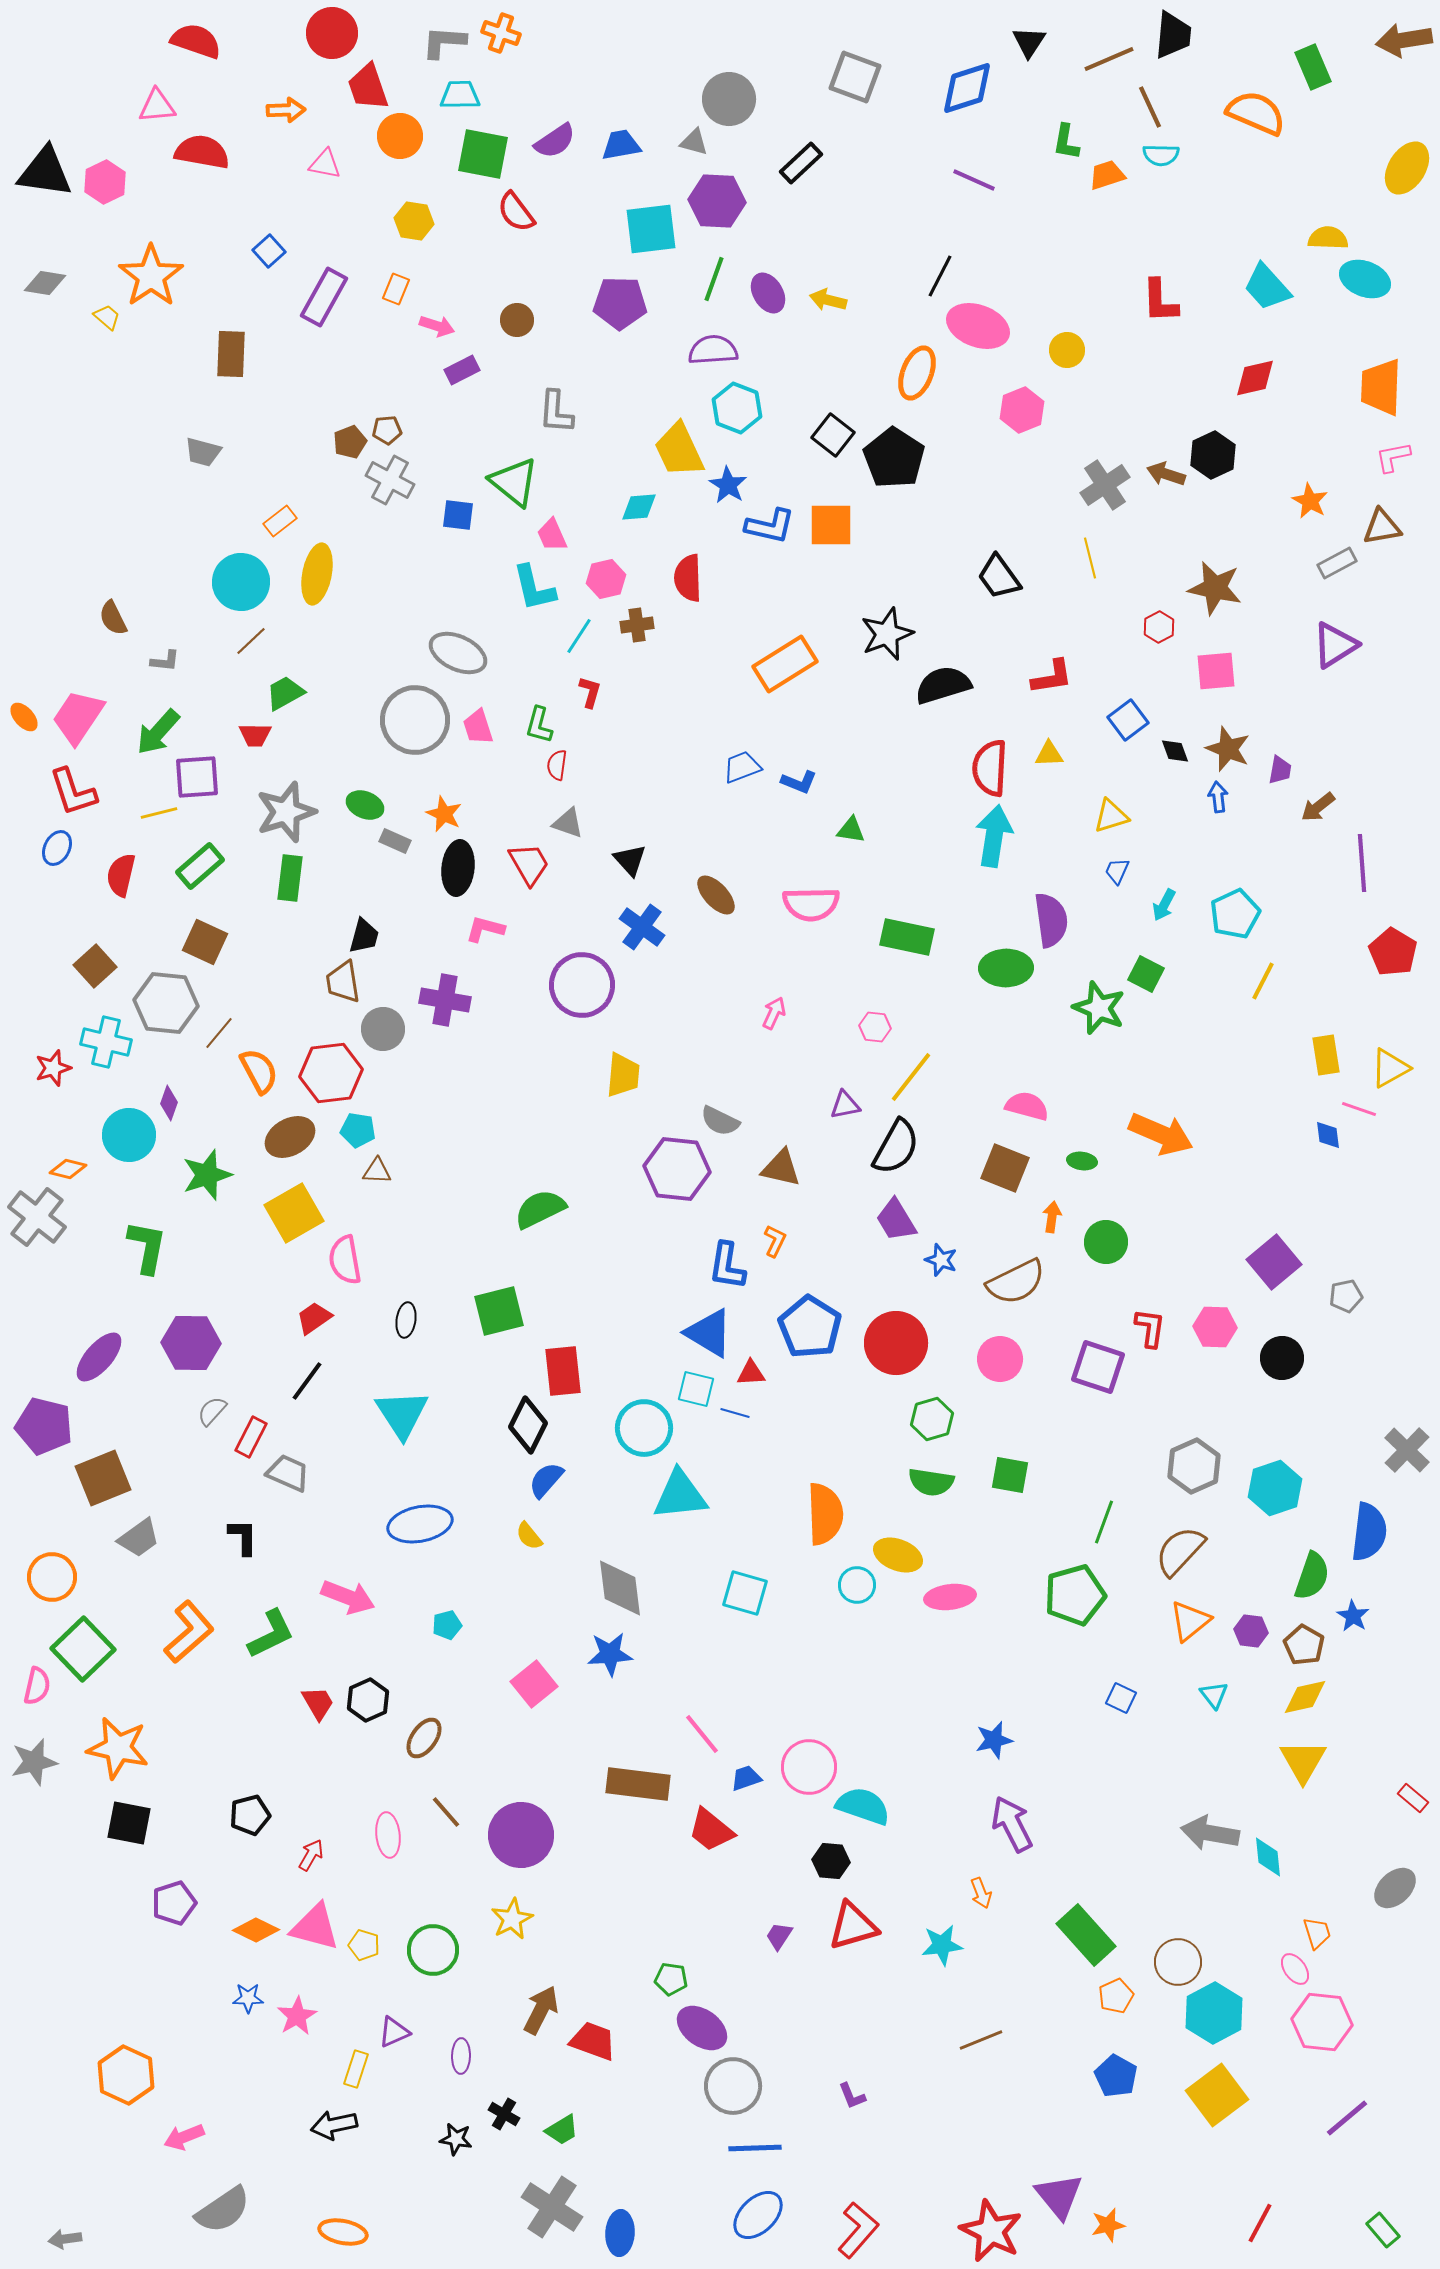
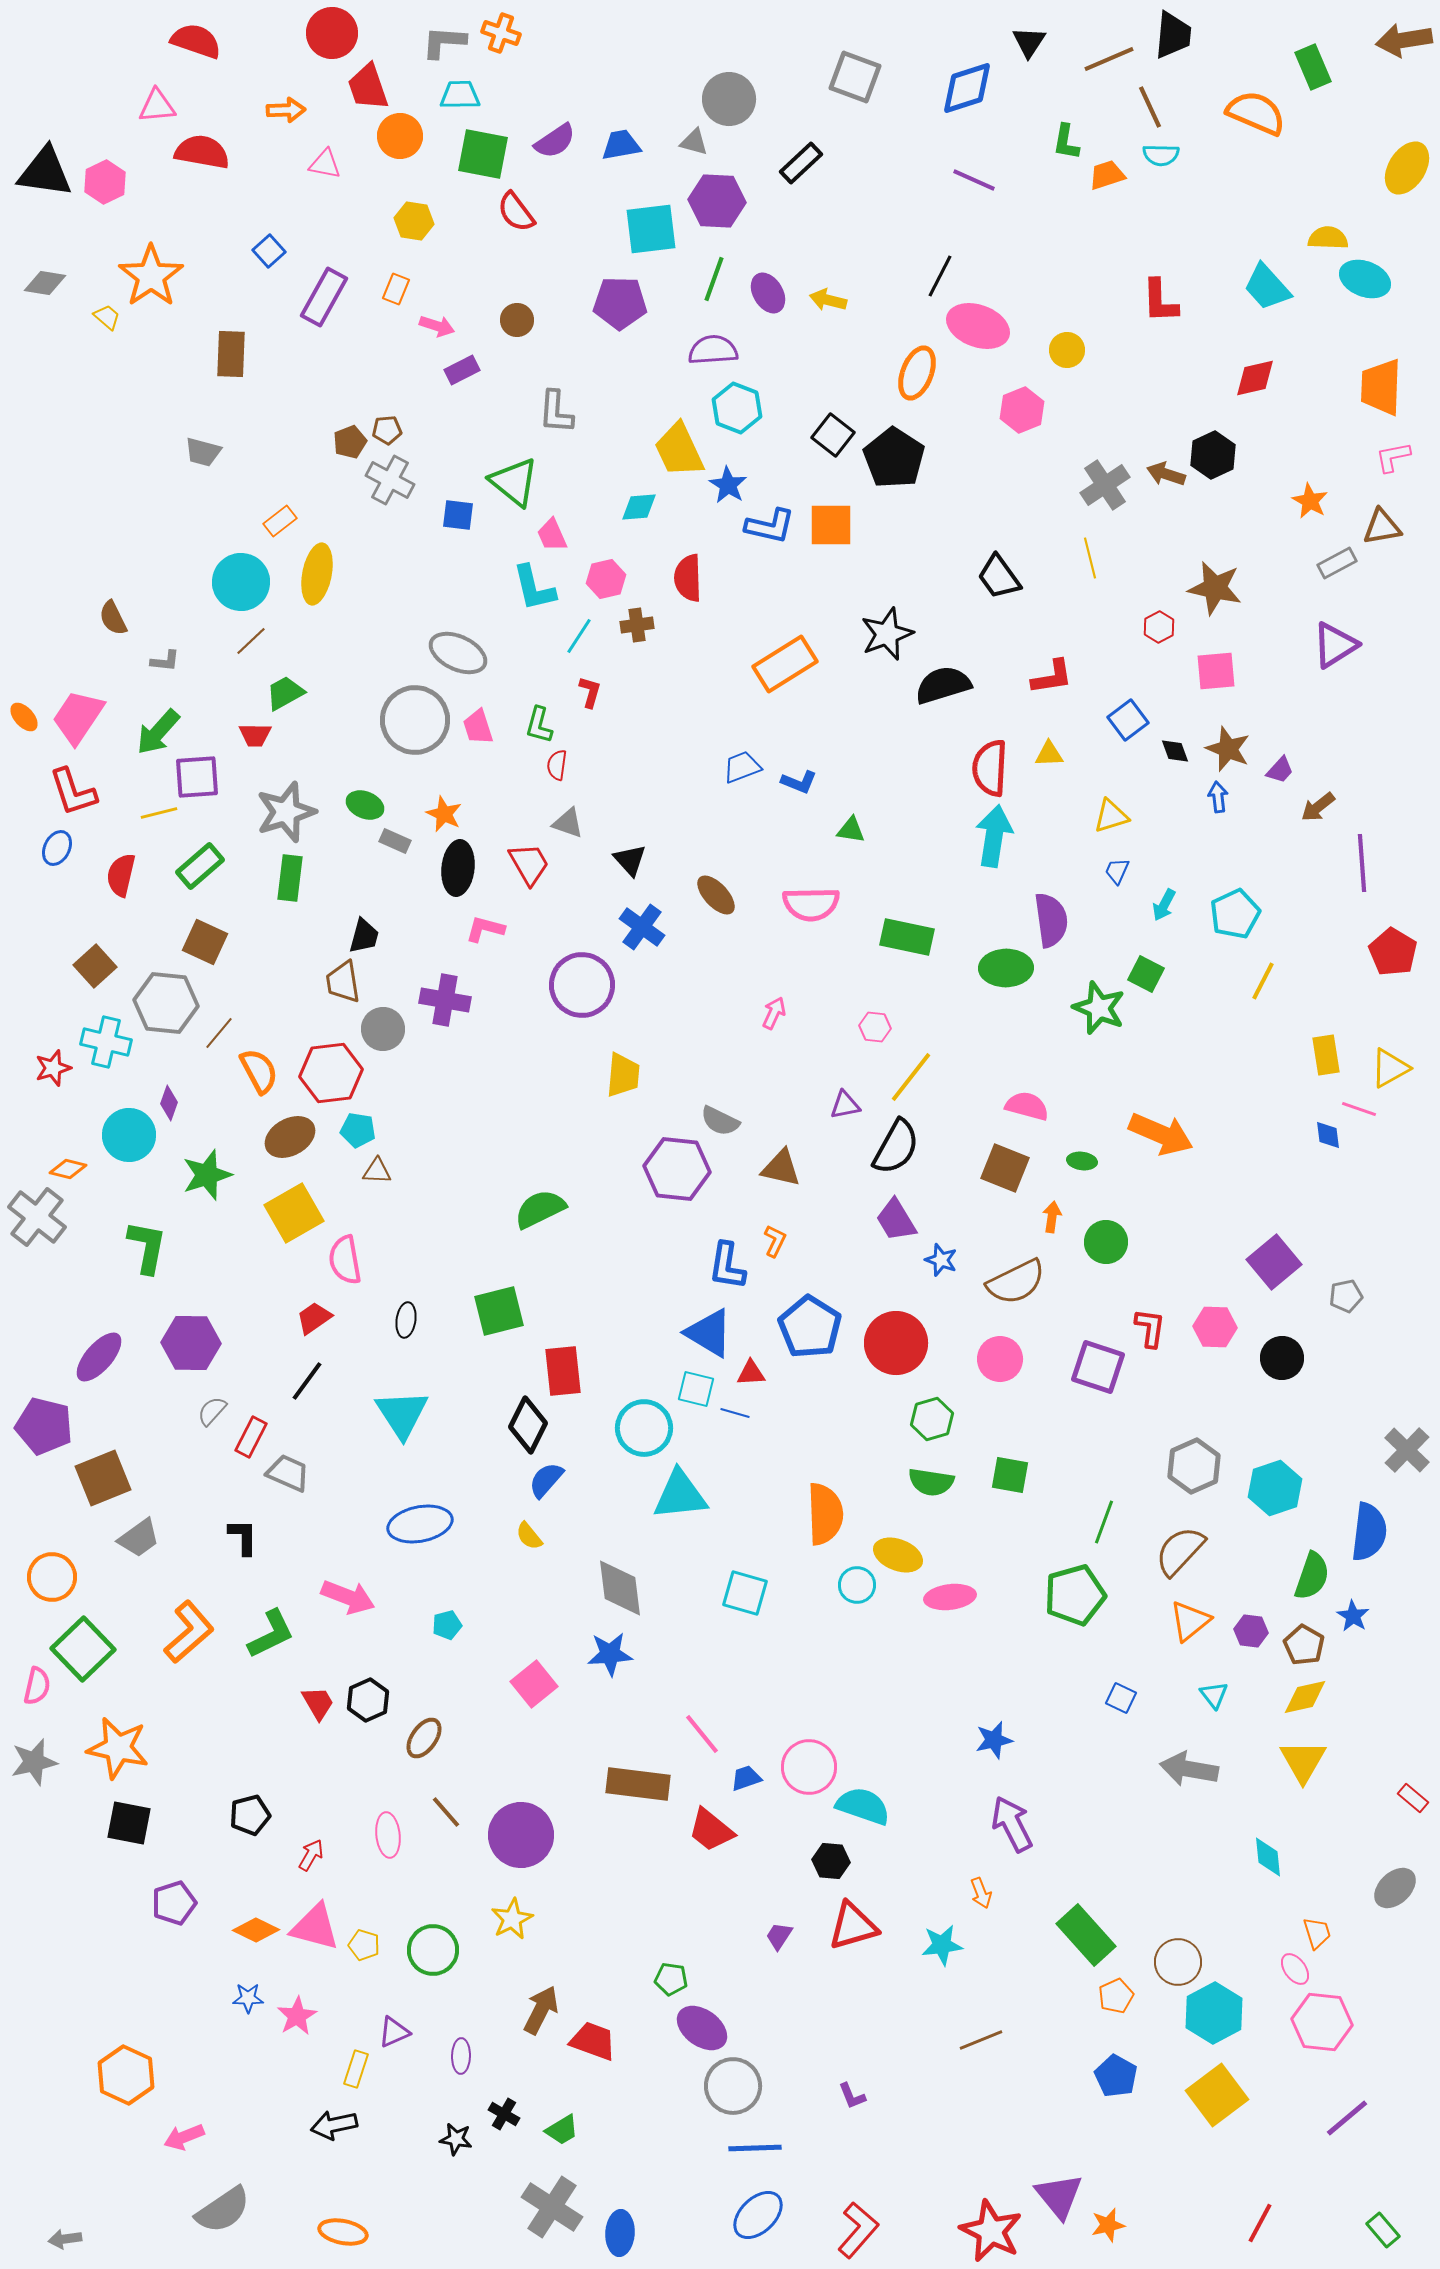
purple trapezoid at (1280, 770): rotated 32 degrees clockwise
gray arrow at (1210, 1833): moved 21 px left, 64 px up
